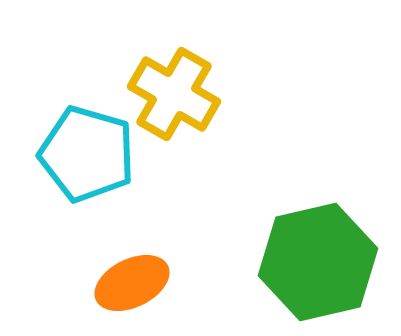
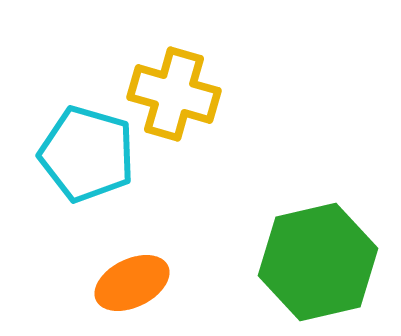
yellow cross: rotated 14 degrees counterclockwise
